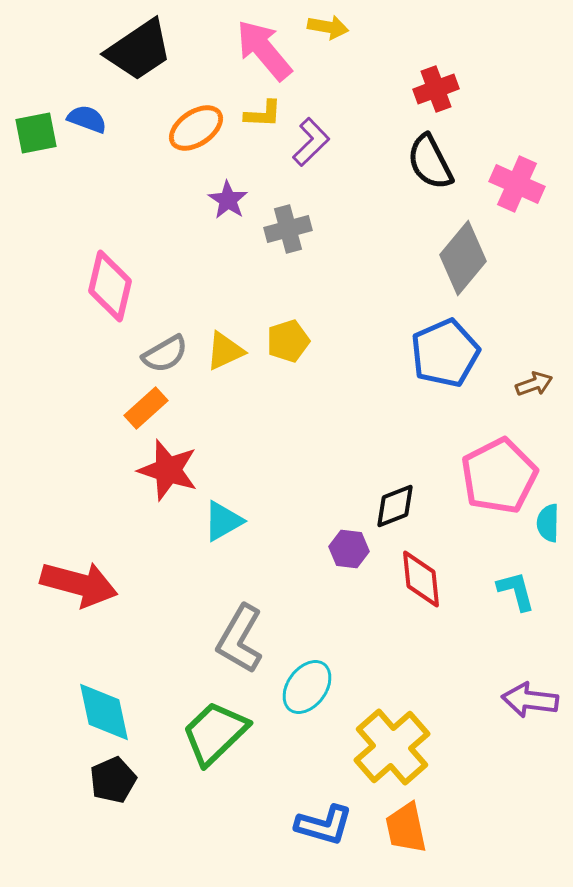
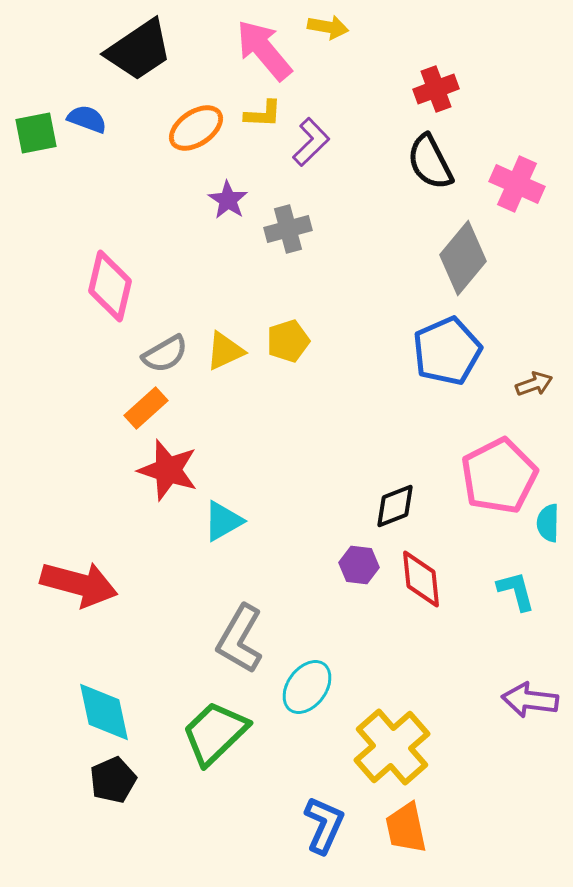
blue pentagon: moved 2 px right, 2 px up
purple hexagon: moved 10 px right, 16 px down
blue L-shape: rotated 82 degrees counterclockwise
